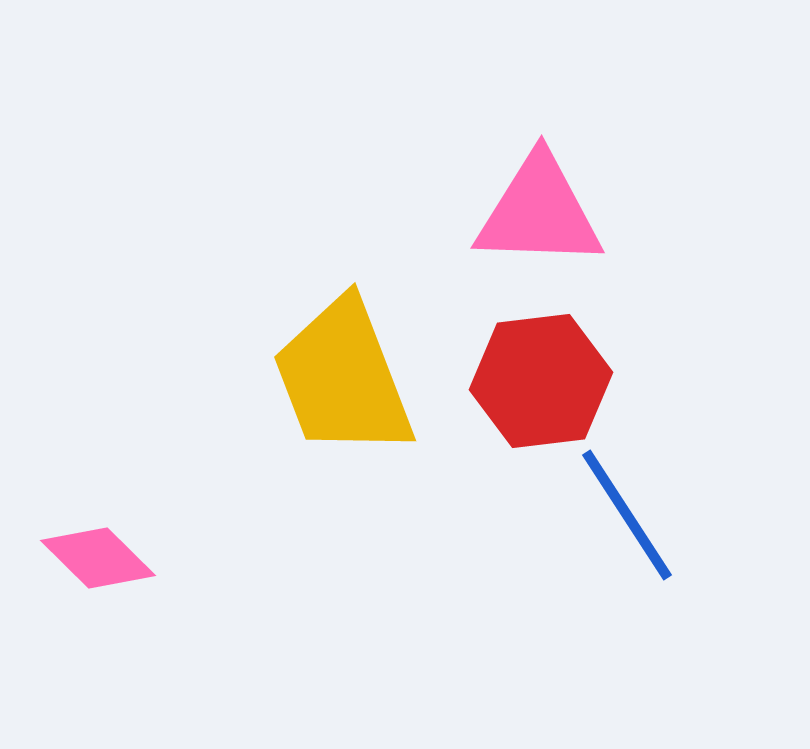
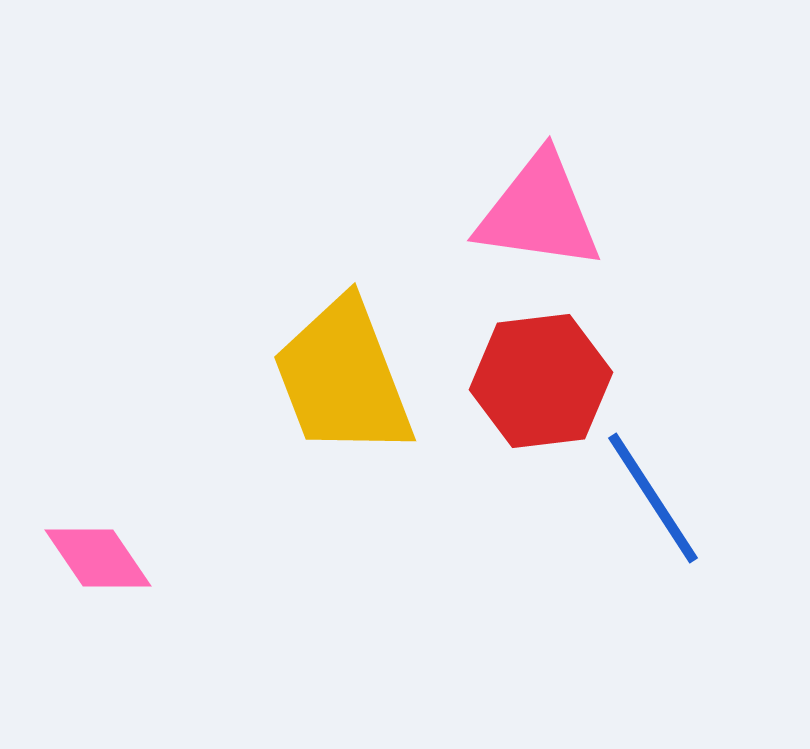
pink triangle: rotated 6 degrees clockwise
blue line: moved 26 px right, 17 px up
pink diamond: rotated 11 degrees clockwise
